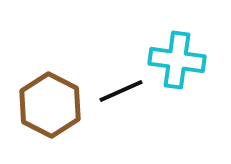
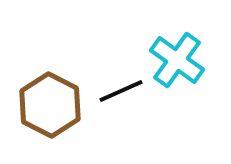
cyan cross: rotated 28 degrees clockwise
